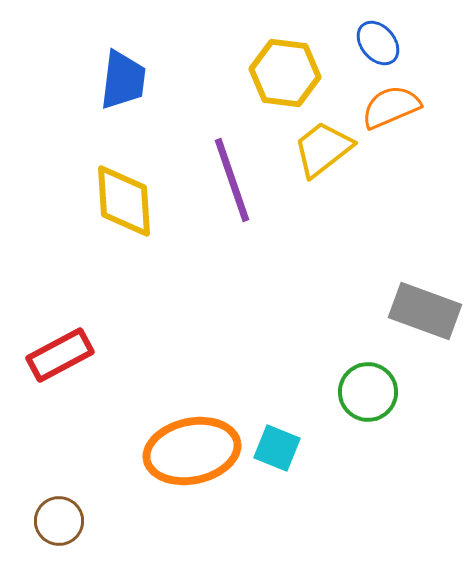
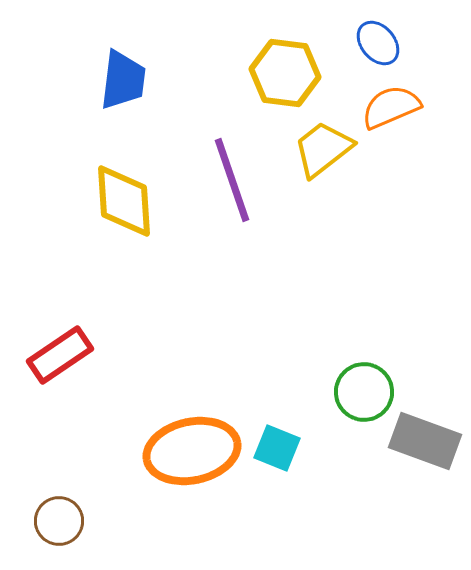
gray rectangle: moved 130 px down
red rectangle: rotated 6 degrees counterclockwise
green circle: moved 4 px left
